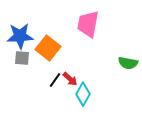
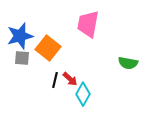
blue star: rotated 12 degrees counterclockwise
black line: rotated 21 degrees counterclockwise
